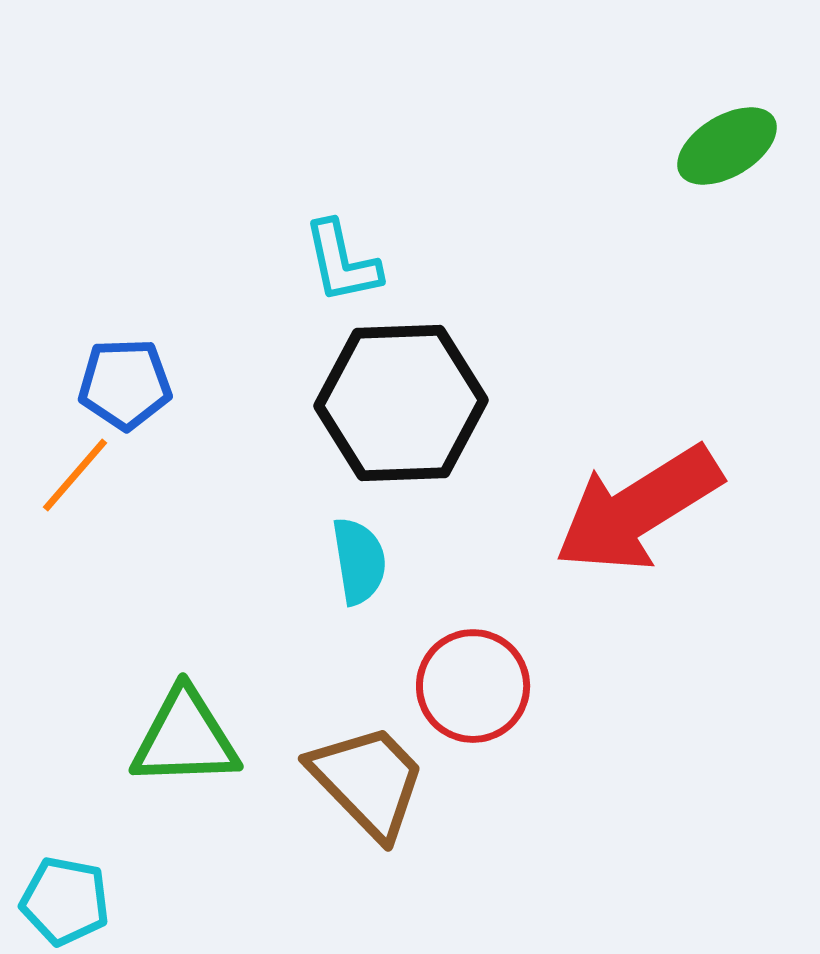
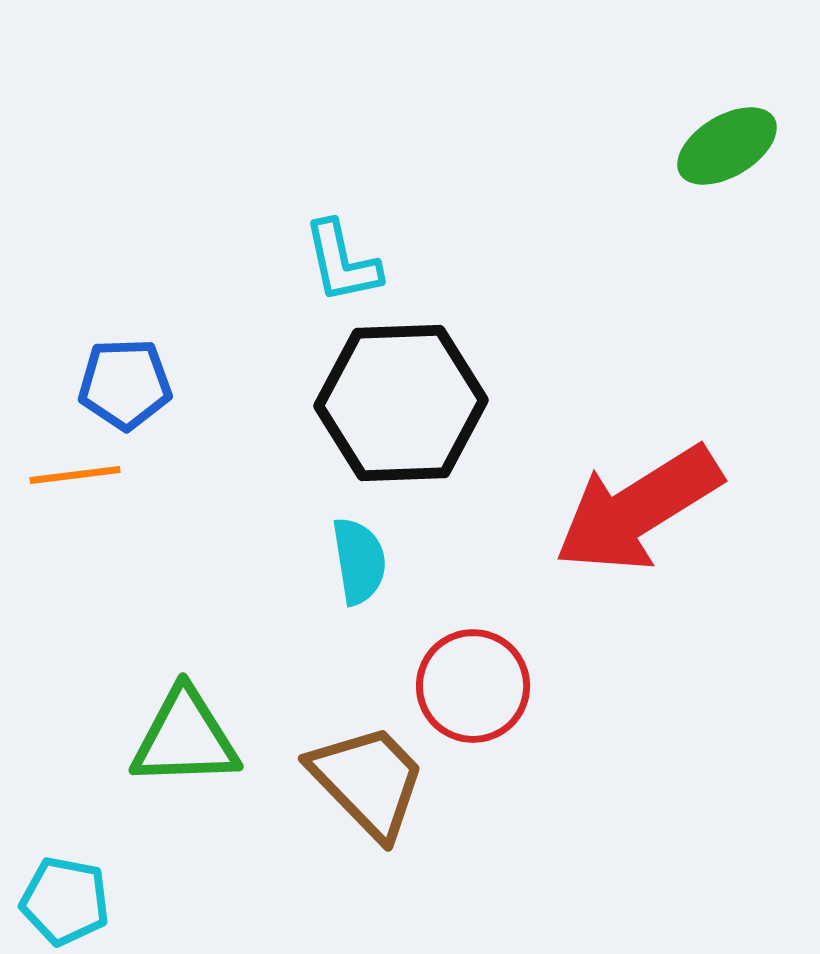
orange line: rotated 42 degrees clockwise
